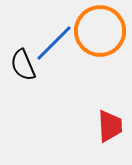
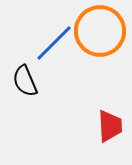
black semicircle: moved 2 px right, 16 px down
